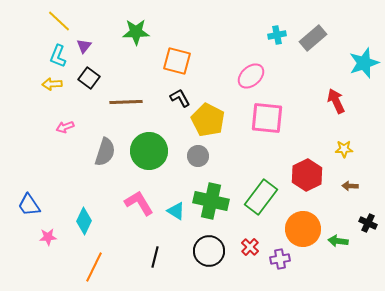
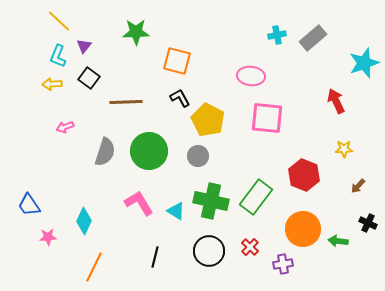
pink ellipse: rotated 48 degrees clockwise
red hexagon: moved 3 px left; rotated 12 degrees counterclockwise
brown arrow: moved 8 px right; rotated 49 degrees counterclockwise
green rectangle: moved 5 px left
purple cross: moved 3 px right, 5 px down
